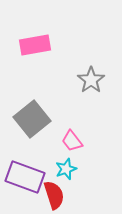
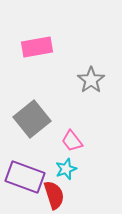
pink rectangle: moved 2 px right, 2 px down
